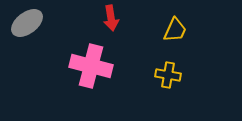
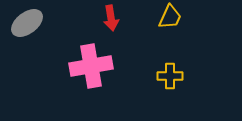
yellow trapezoid: moved 5 px left, 13 px up
pink cross: rotated 24 degrees counterclockwise
yellow cross: moved 2 px right, 1 px down; rotated 10 degrees counterclockwise
